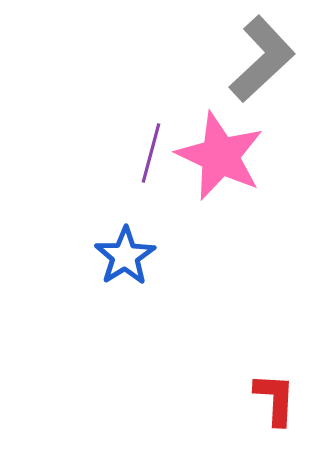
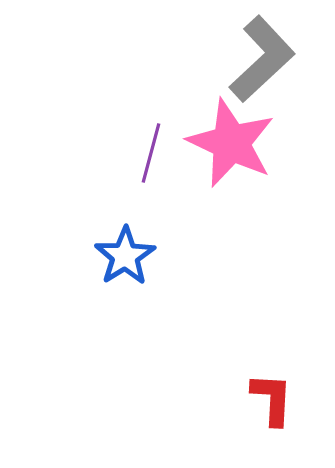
pink star: moved 11 px right, 13 px up
red L-shape: moved 3 px left
